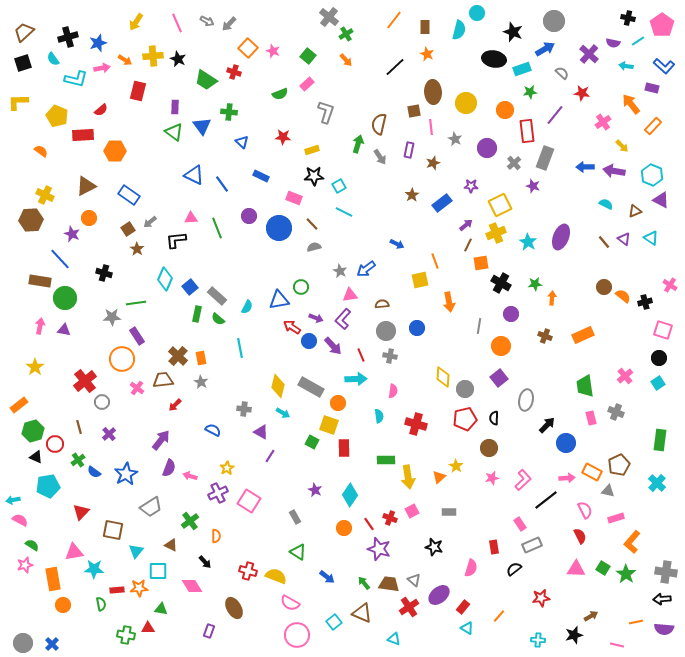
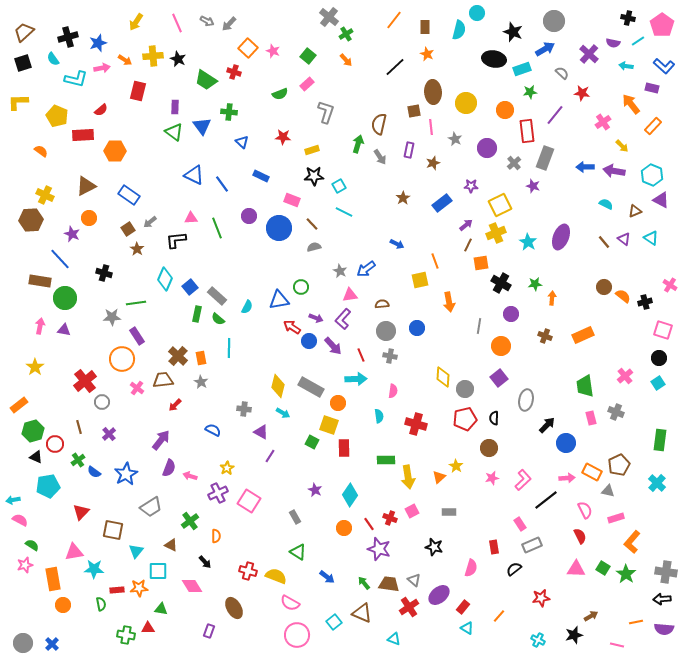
brown star at (412, 195): moved 9 px left, 3 px down
pink rectangle at (294, 198): moved 2 px left, 2 px down
cyan line at (240, 348): moved 11 px left; rotated 12 degrees clockwise
cyan cross at (538, 640): rotated 24 degrees clockwise
